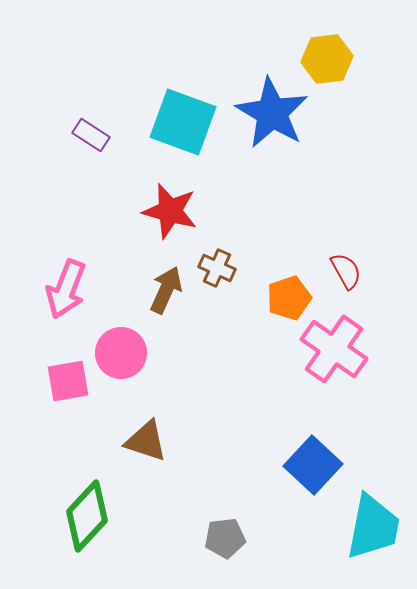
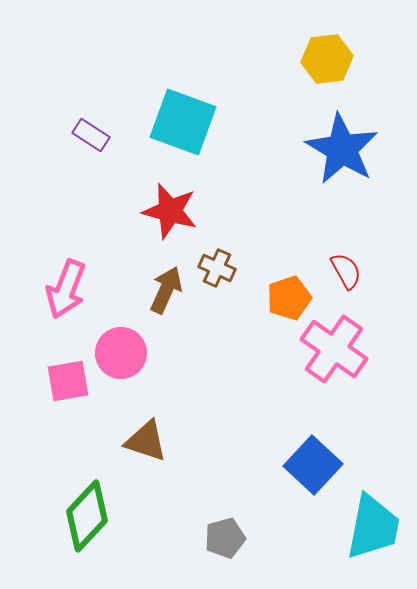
blue star: moved 70 px right, 36 px down
gray pentagon: rotated 9 degrees counterclockwise
